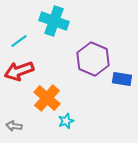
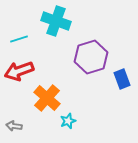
cyan cross: moved 2 px right
cyan line: moved 2 px up; rotated 18 degrees clockwise
purple hexagon: moved 2 px left, 2 px up; rotated 20 degrees clockwise
blue rectangle: rotated 60 degrees clockwise
cyan star: moved 2 px right
